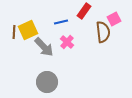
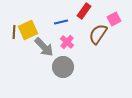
brown semicircle: moved 5 px left, 2 px down; rotated 140 degrees counterclockwise
gray circle: moved 16 px right, 15 px up
